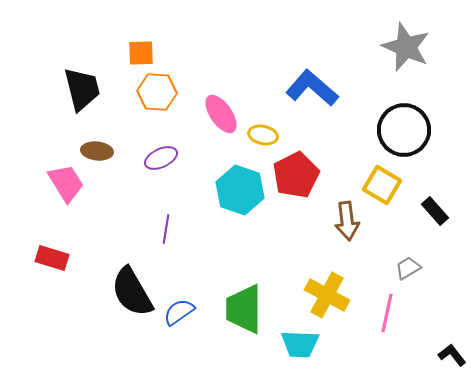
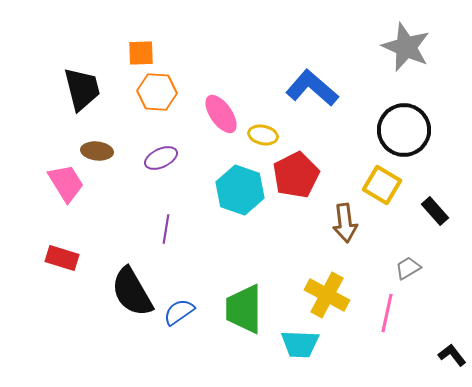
brown arrow: moved 2 px left, 2 px down
red rectangle: moved 10 px right
